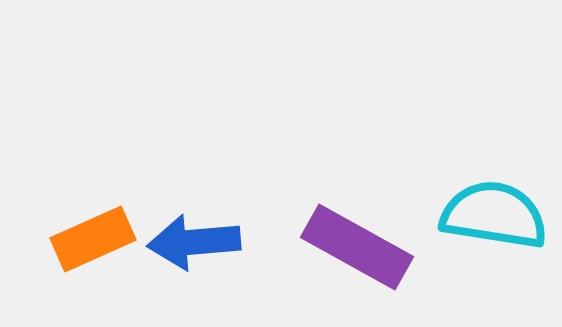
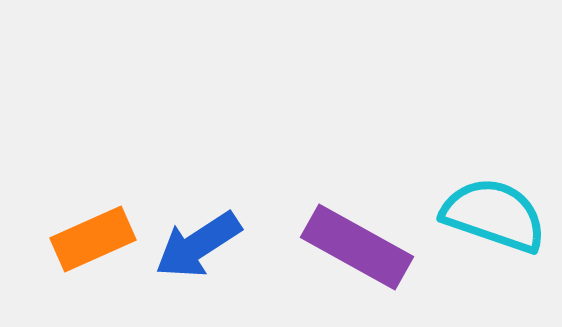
cyan semicircle: rotated 10 degrees clockwise
blue arrow: moved 4 px right, 3 px down; rotated 28 degrees counterclockwise
